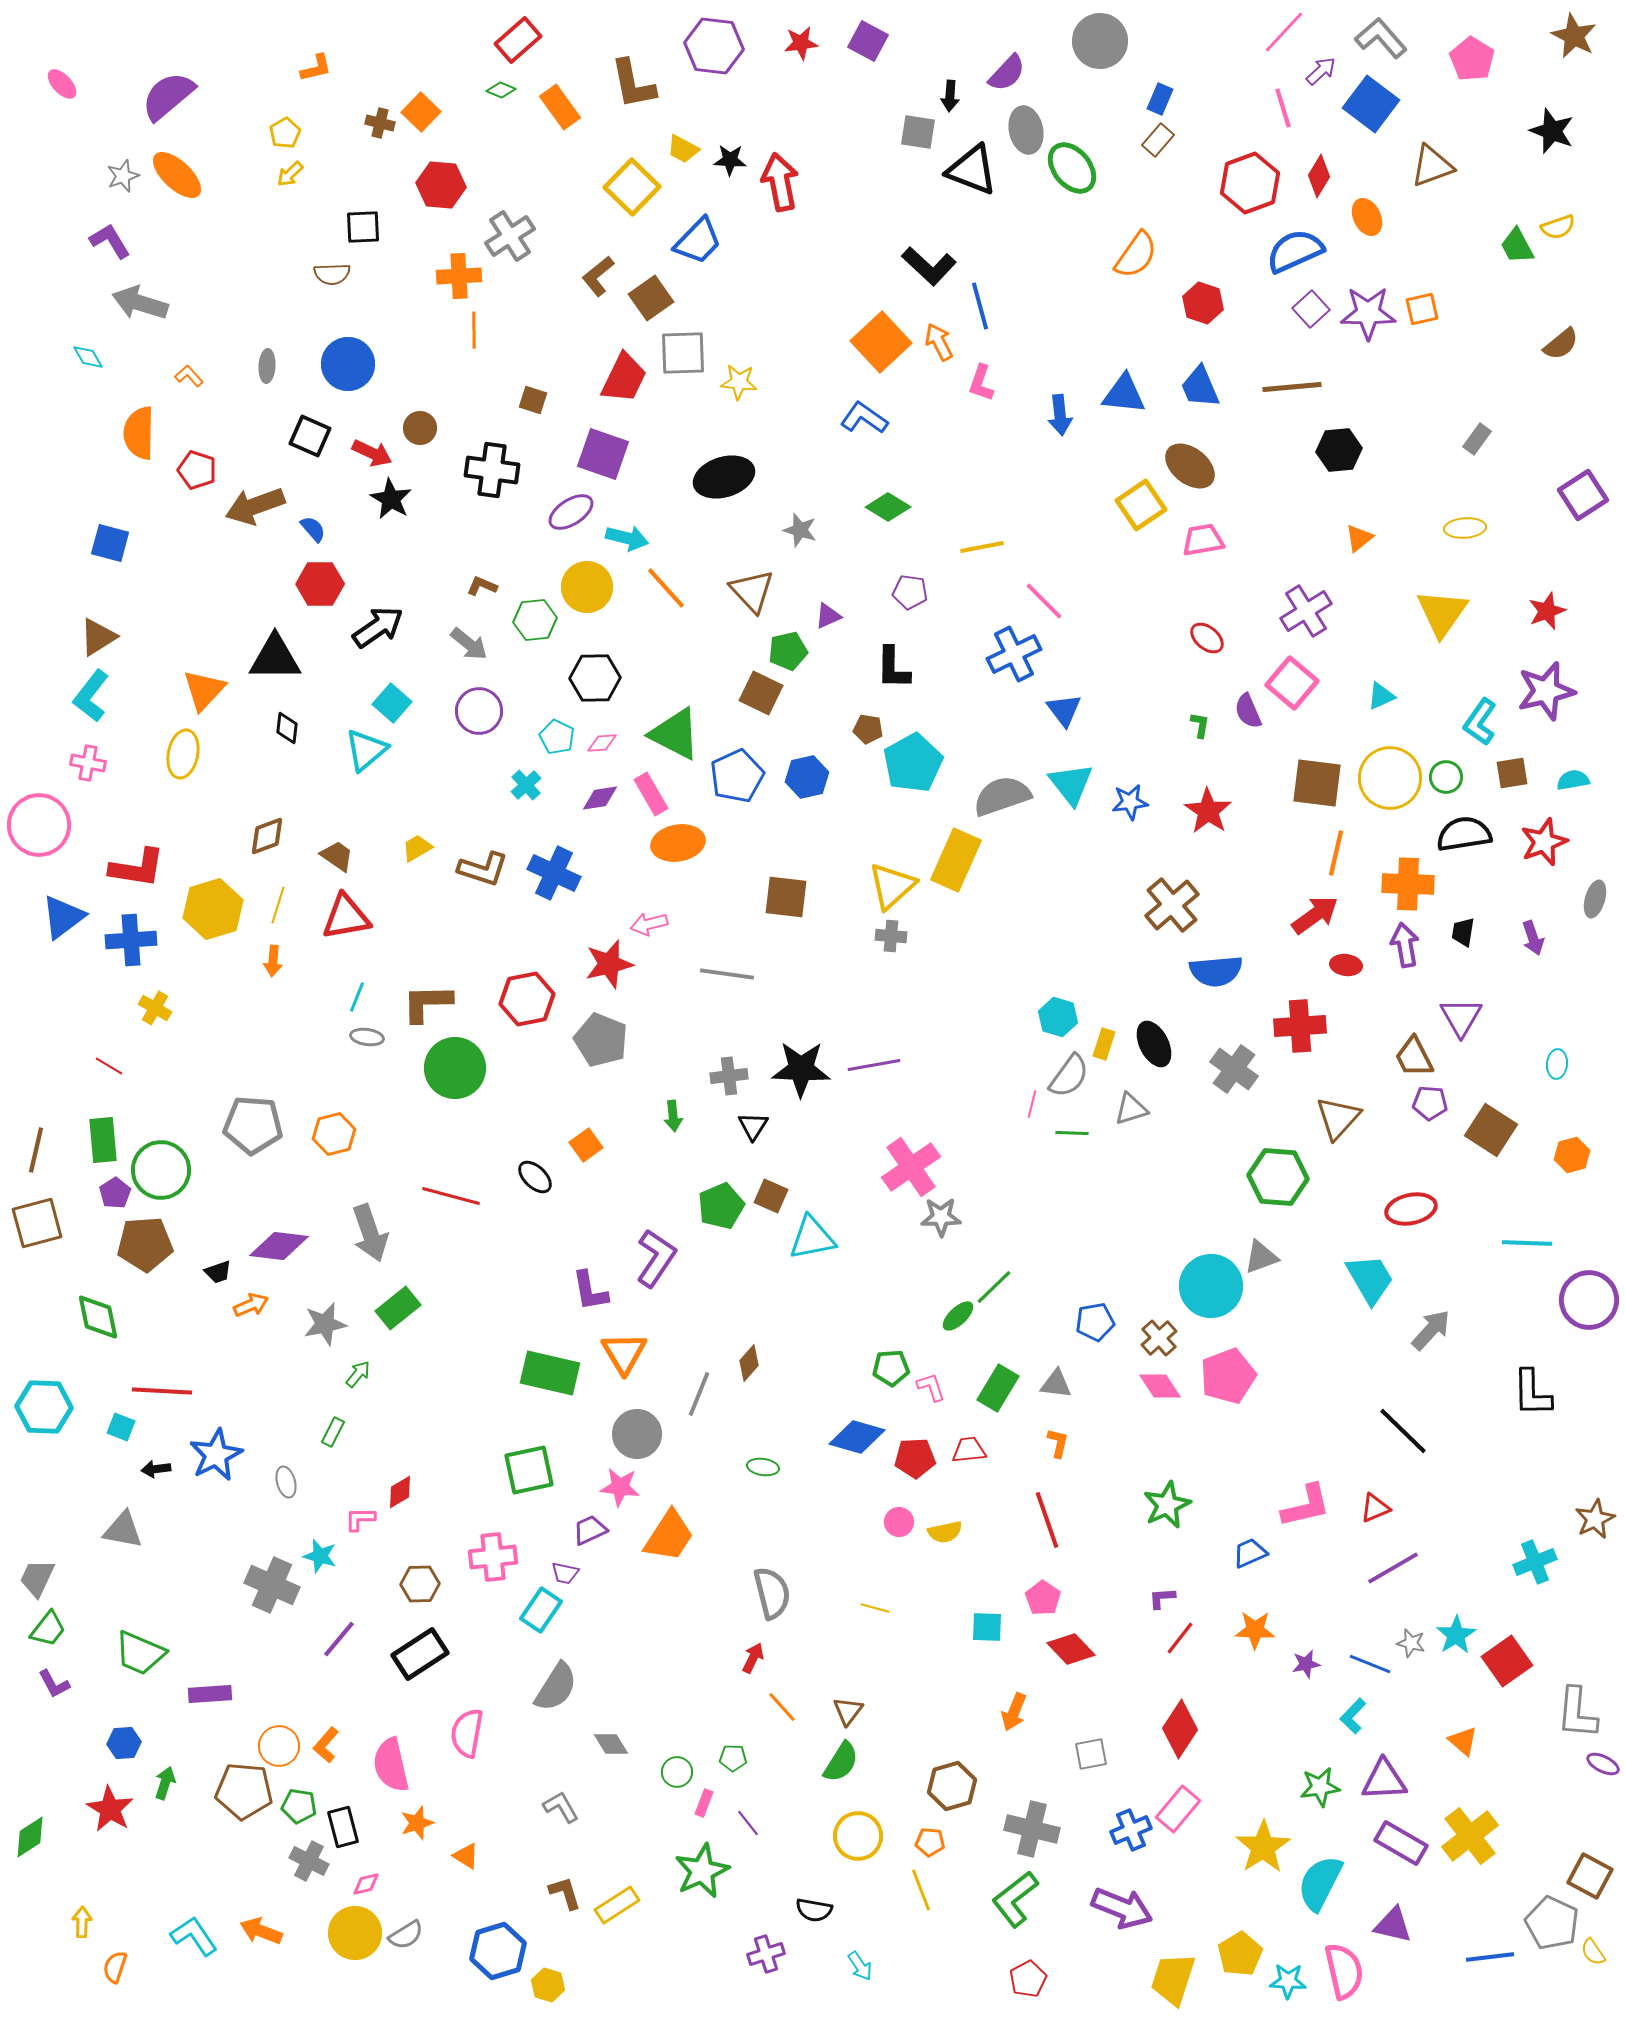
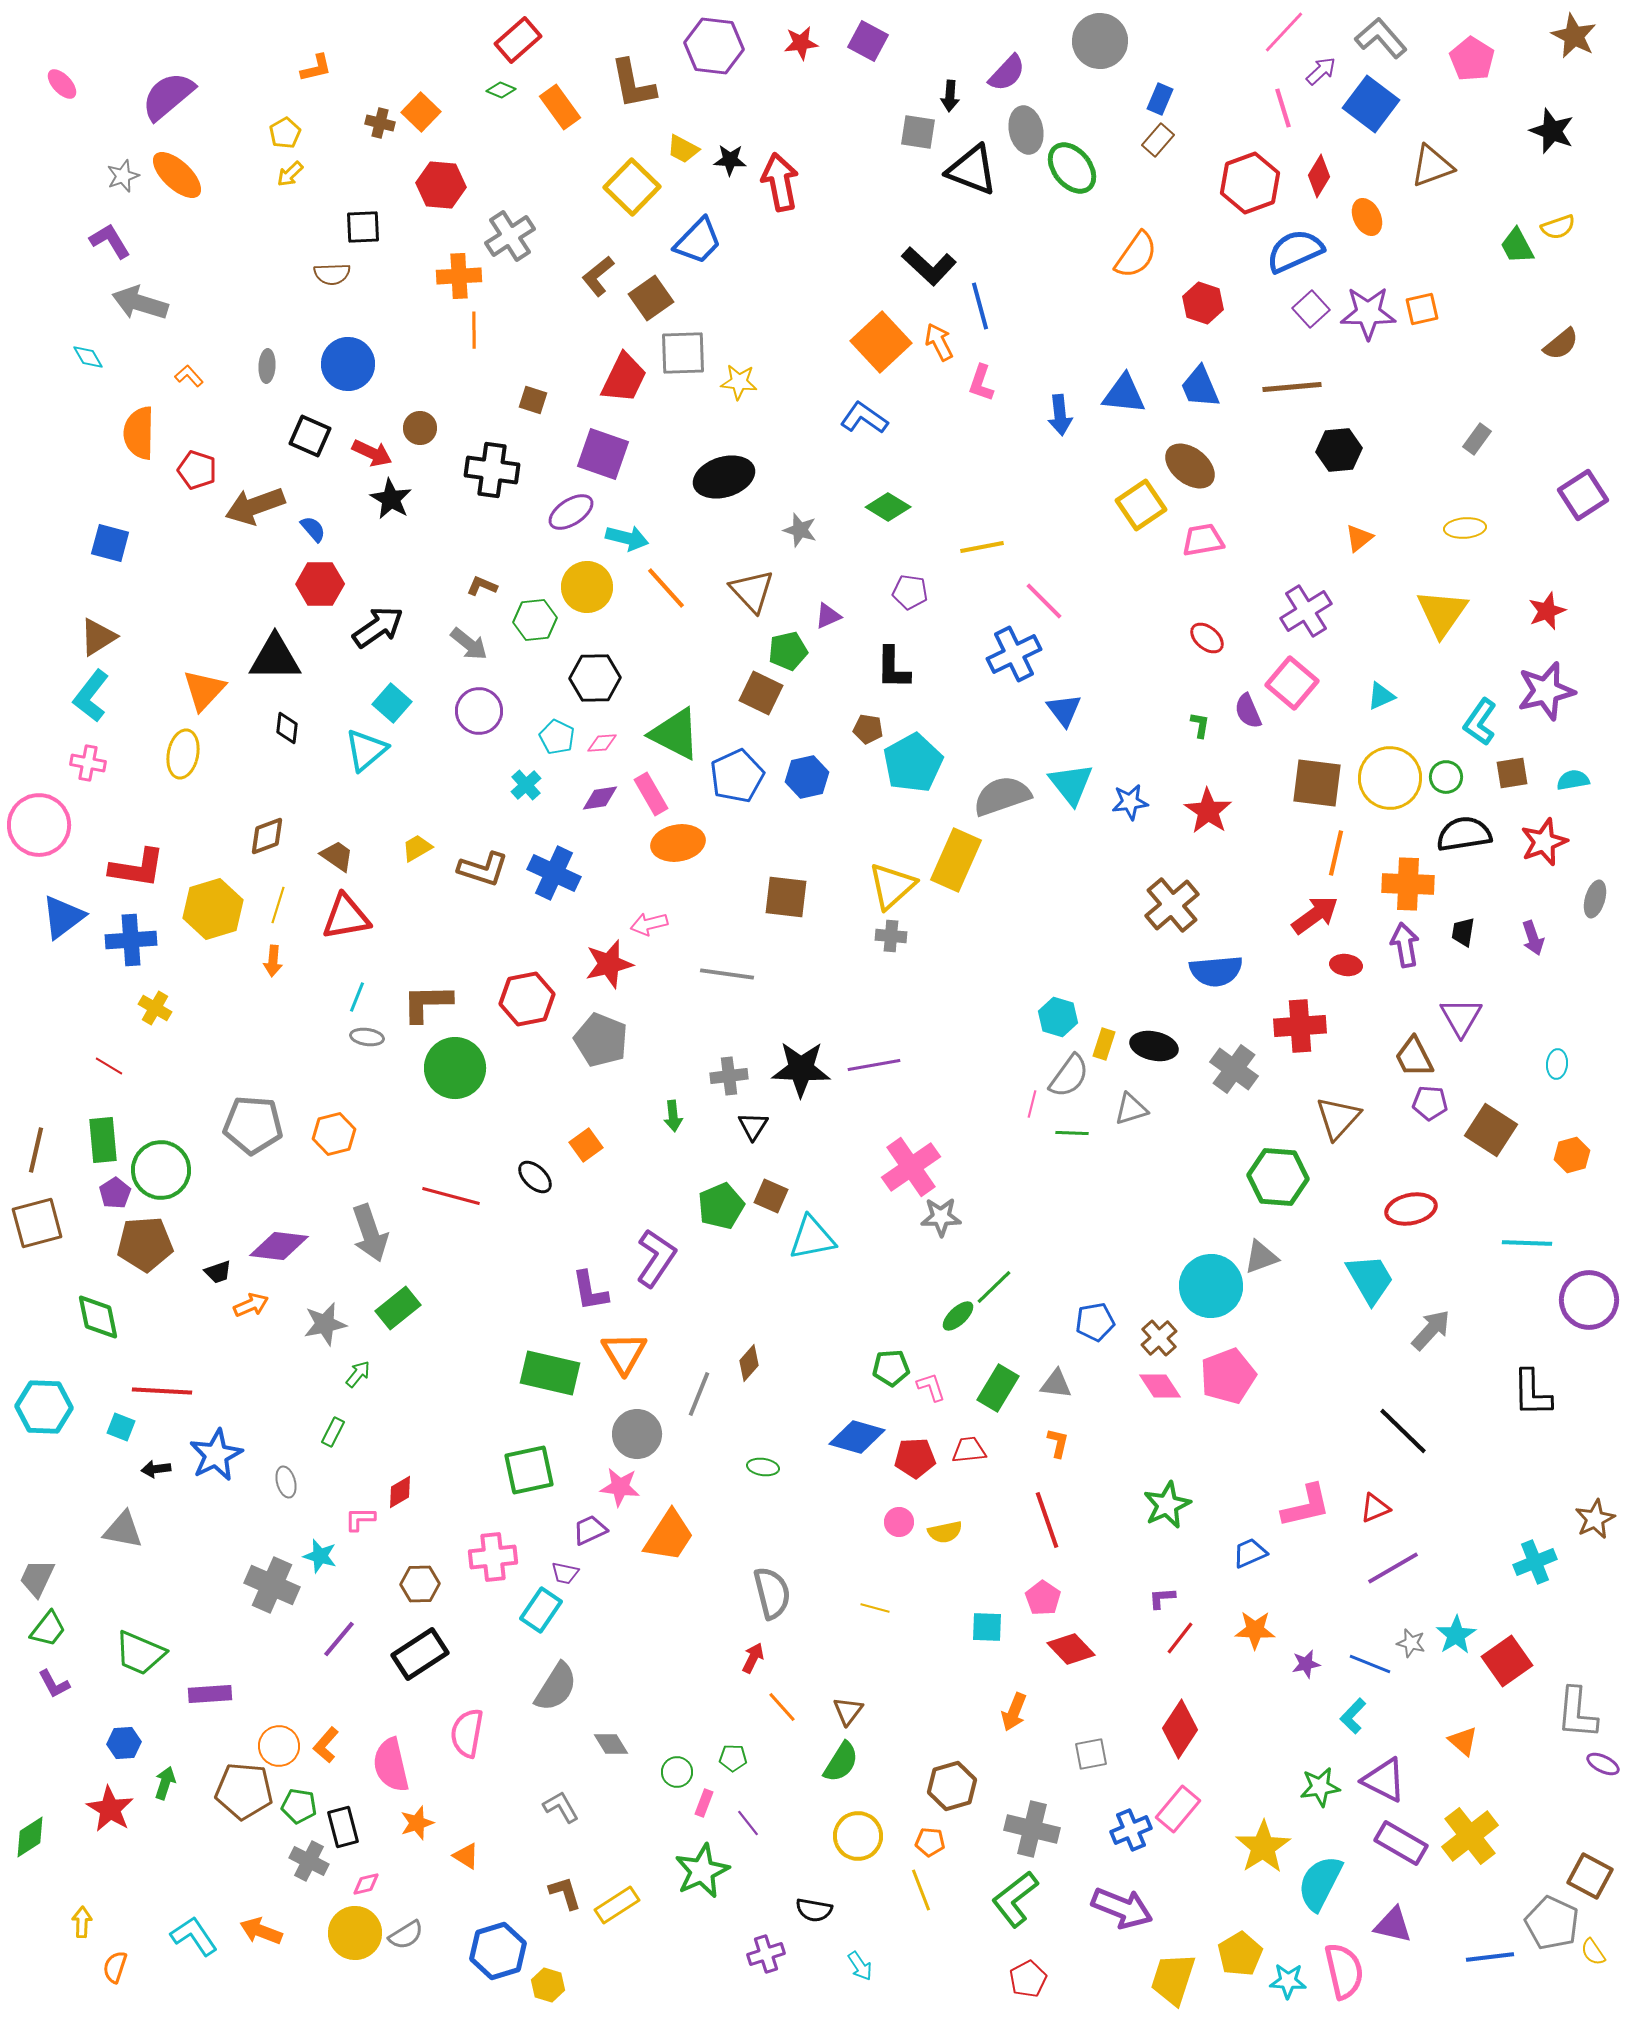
black ellipse at (1154, 1044): moved 2 px down; rotated 51 degrees counterclockwise
purple triangle at (1384, 1780): rotated 30 degrees clockwise
